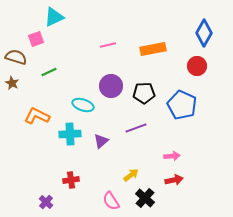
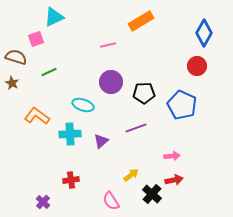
orange rectangle: moved 12 px left, 28 px up; rotated 20 degrees counterclockwise
purple circle: moved 4 px up
orange L-shape: rotated 10 degrees clockwise
black cross: moved 7 px right, 4 px up
purple cross: moved 3 px left
